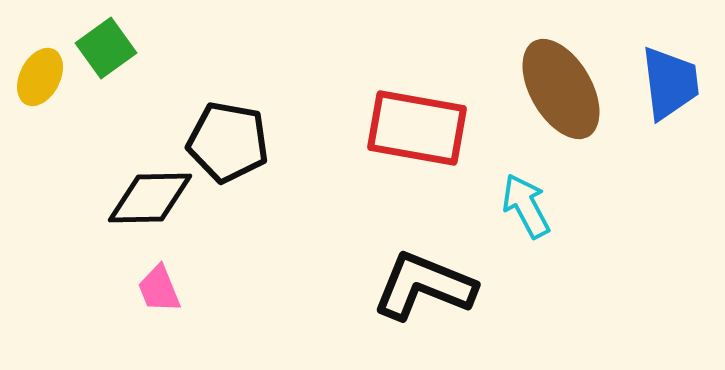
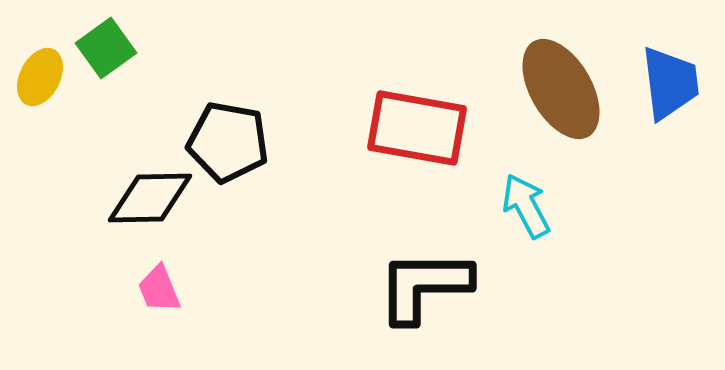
black L-shape: rotated 22 degrees counterclockwise
